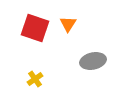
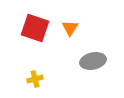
orange triangle: moved 2 px right, 4 px down
yellow cross: rotated 21 degrees clockwise
